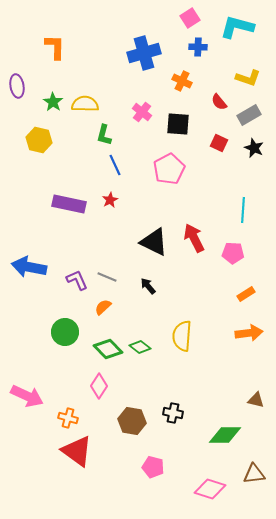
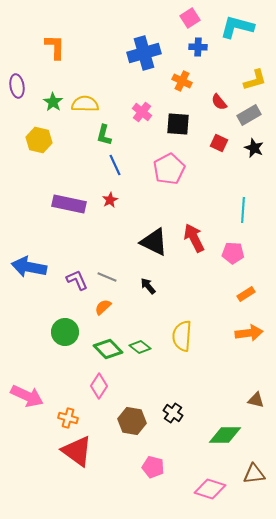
yellow L-shape at (248, 78): moved 7 px right, 2 px down; rotated 35 degrees counterclockwise
black cross at (173, 413): rotated 24 degrees clockwise
